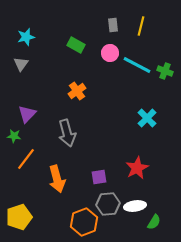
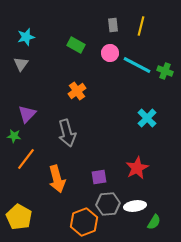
yellow pentagon: rotated 25 degrees counterclockwise
